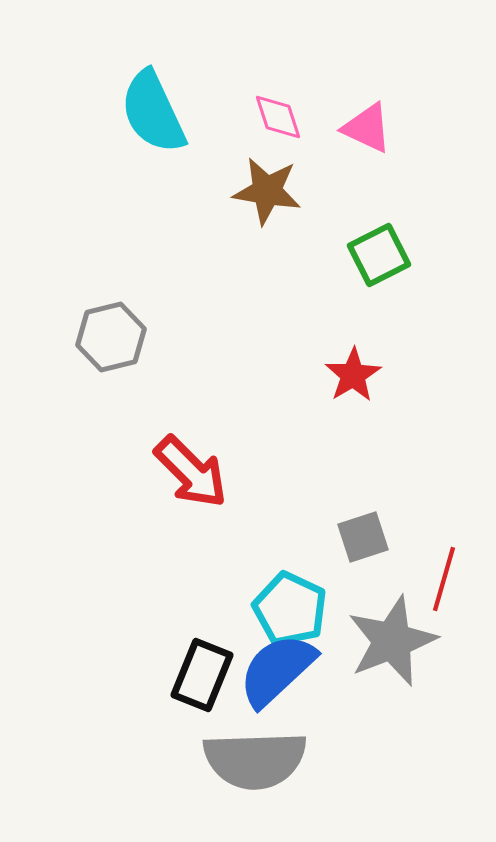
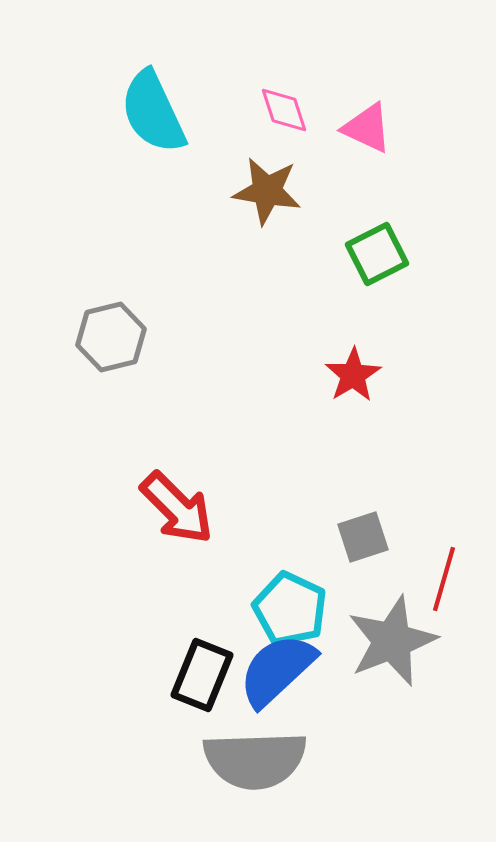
pink diamond: moved 6 px right, 7 px up
green square: moved 2 px left, 1 px up
red arrow: moved 14 px left, 36 px down
